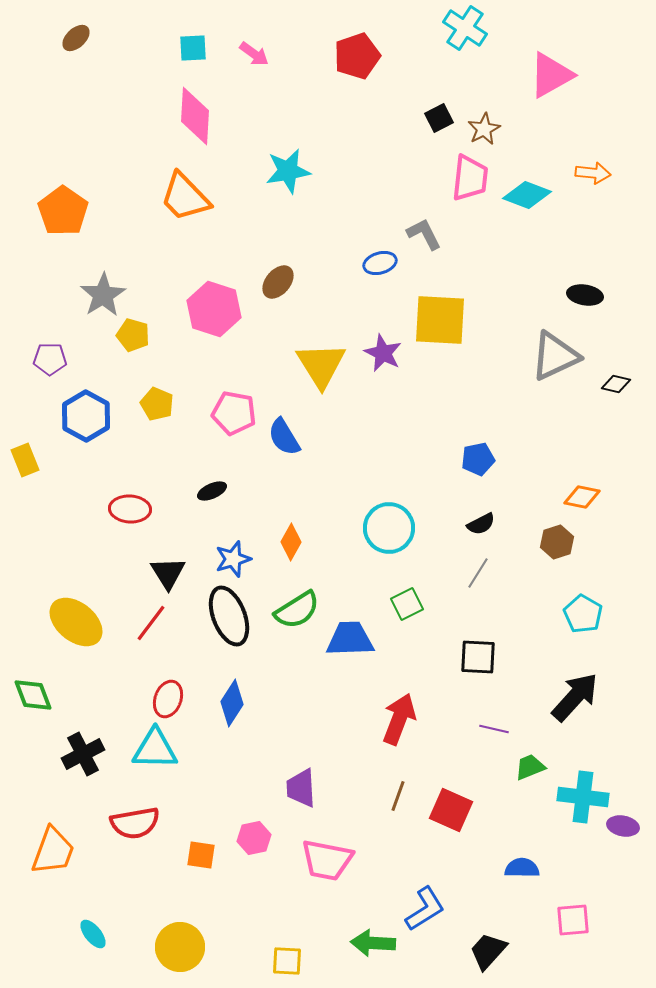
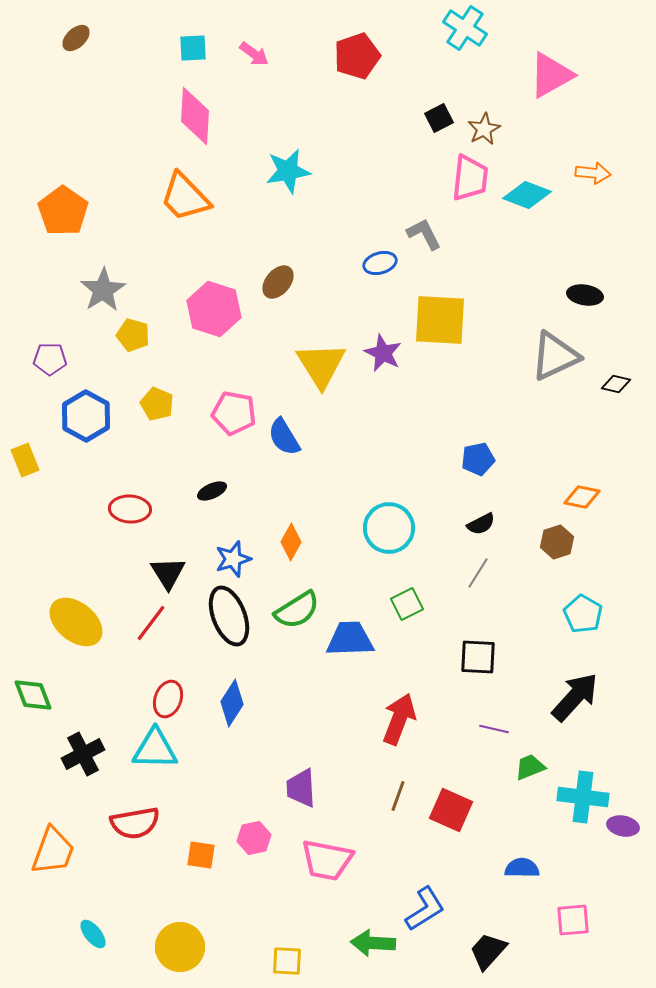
gray star at (103, 295): moved 5 px up
